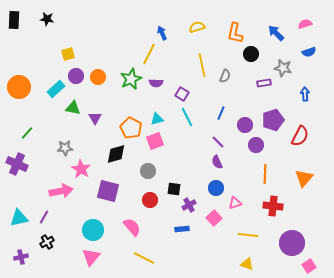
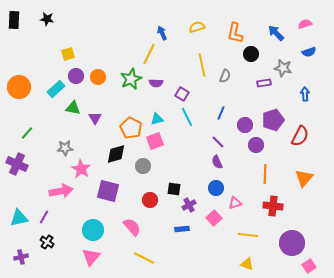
gray circle at (148, 171): moved 5 px left, 5 px up
black cross at (47, 242): rotated 24 degrees counterclockwise
